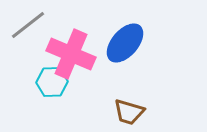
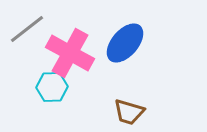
gray line: moved 1 px left, 4 px down
pink cross: moved 1 px left, 1 px up; rotated 6 degrees clockwise
cyan hexagon: moved 5 px down
